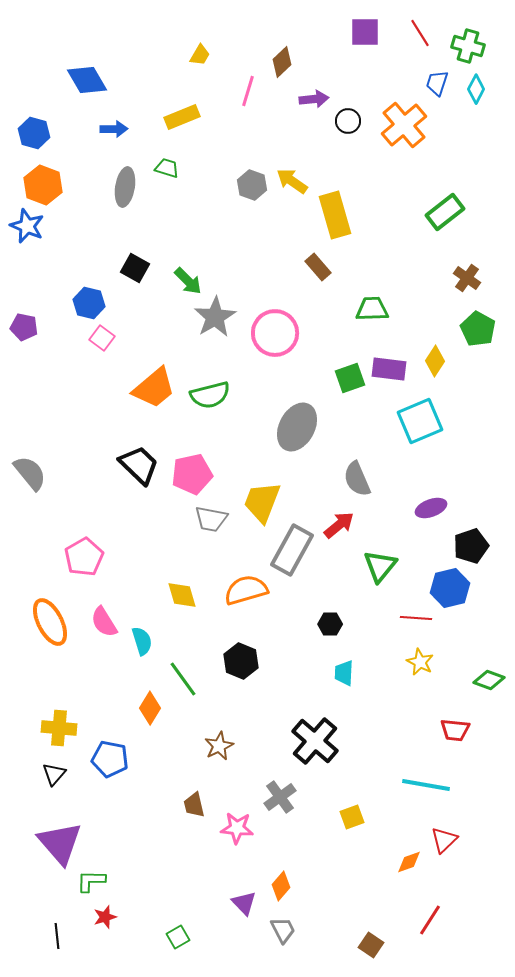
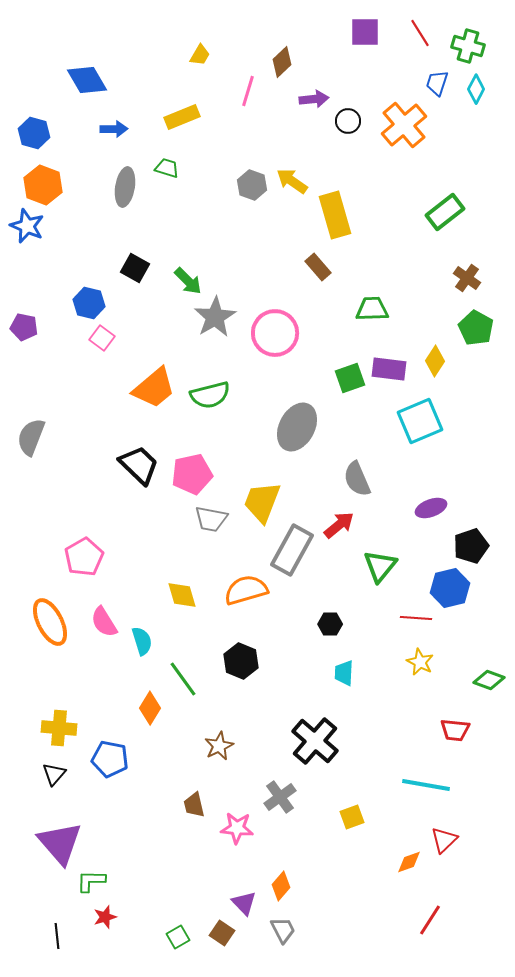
green pentagon at (478, 329): moved 2 px left, 1 px up
gray semicircle at (30, 473): moved 1 px right, 36 px up; rotated 120 degrees counterclockwise
brown square at (371, 945): moved 149 px left, 12 px up
